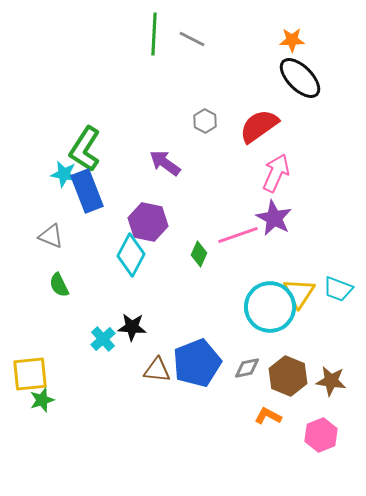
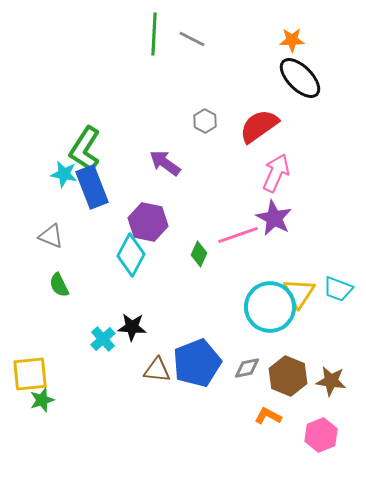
blue rectangle: moved 5 px right, 4 px up
